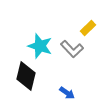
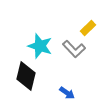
gray L-shape: moved 2 px right
